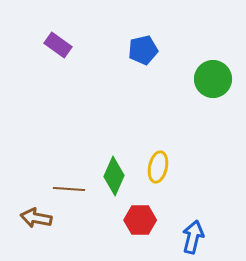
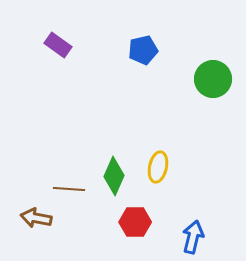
red hexagon: moved 5 px left, 2 px down
